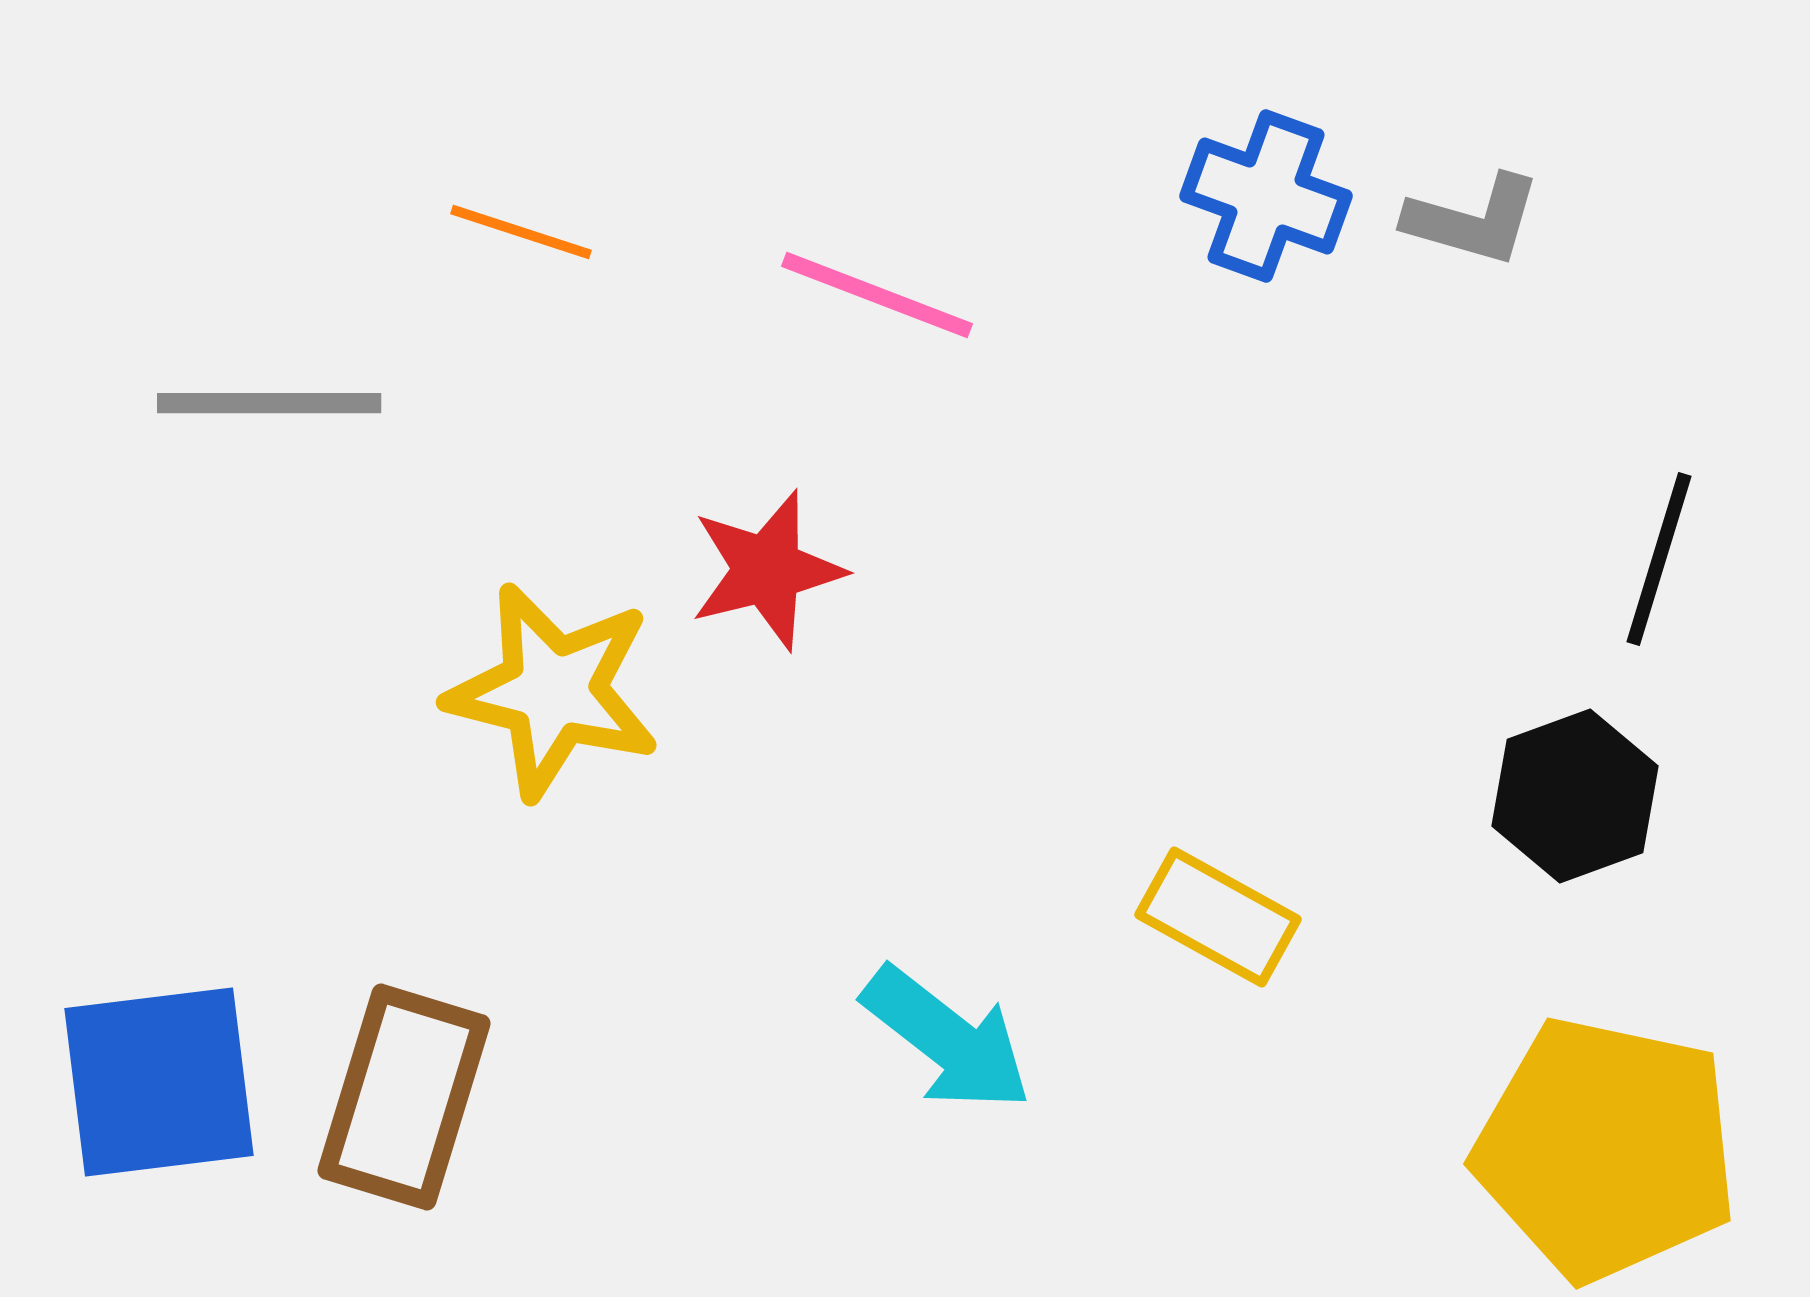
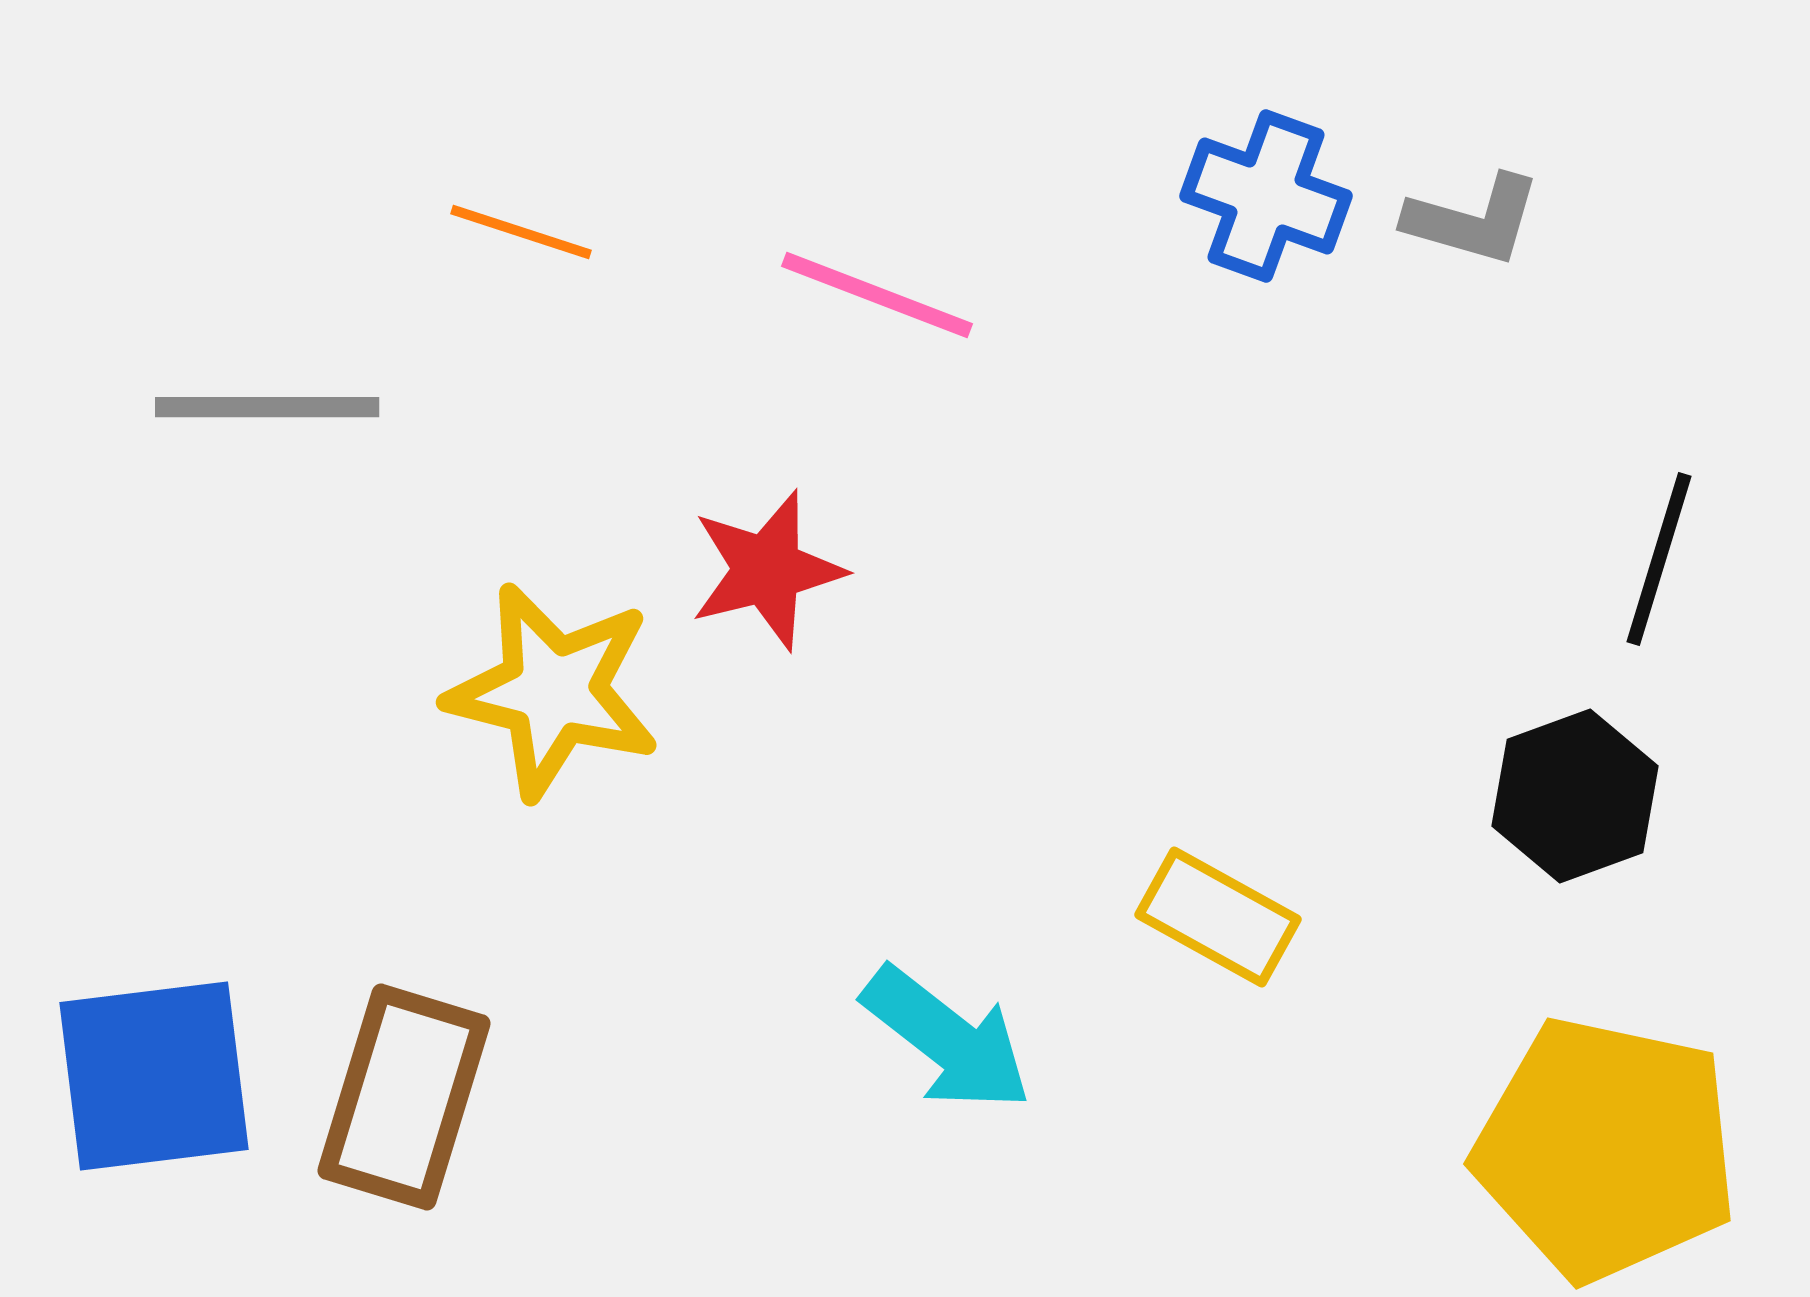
gray line: moved 2 px left, 4 px down
blue square: moved 5 px left, 6 px up
